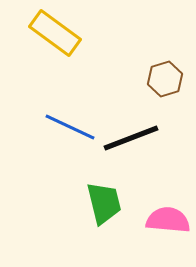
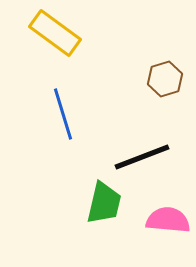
blue line: moved 7 px left, 13 px up; rotated 48 degrees clockwise
black line: moved 11 px right, 19 px down
green trapezoid: rotated 27 degrees clockwise
